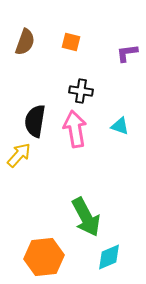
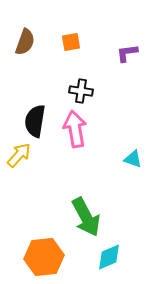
orange square: rotated 24 degrees counterclockwise
cyan triangle: moved 13 px right, 33 px down
